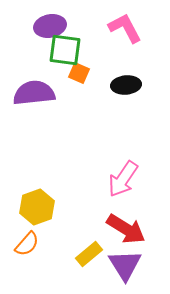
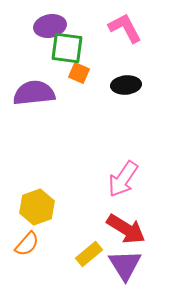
green square: moved 2 px right, 2 px up
